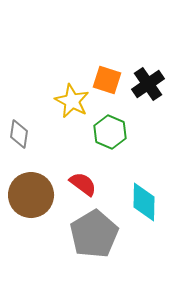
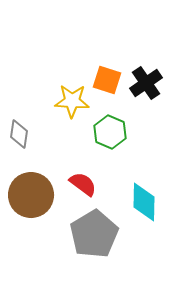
black cross: moved 2 px left, 1 px up
yellow star: rotated 24 degrees counterclockwise
